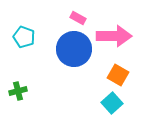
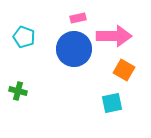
pink rectangle: rotated 42 degrees counterclockwise
orange square: moved 6 px right, 5 px up
green cross: rotated 30 degrees clockwise
cyan square: rotated 30 degrees clockwise
